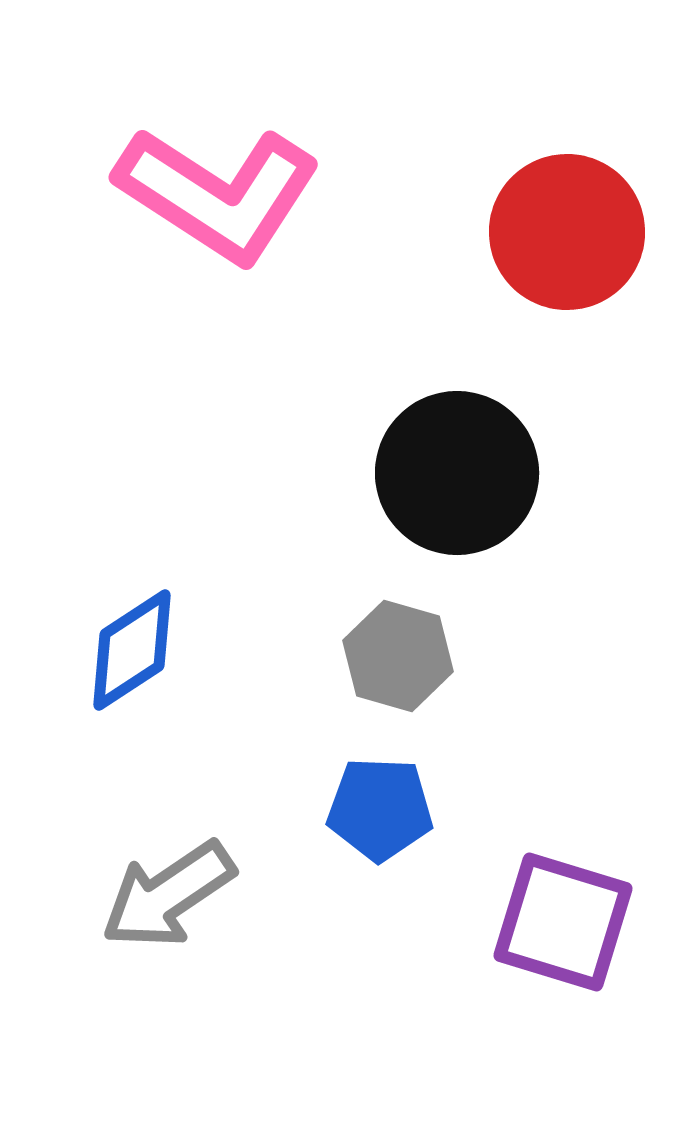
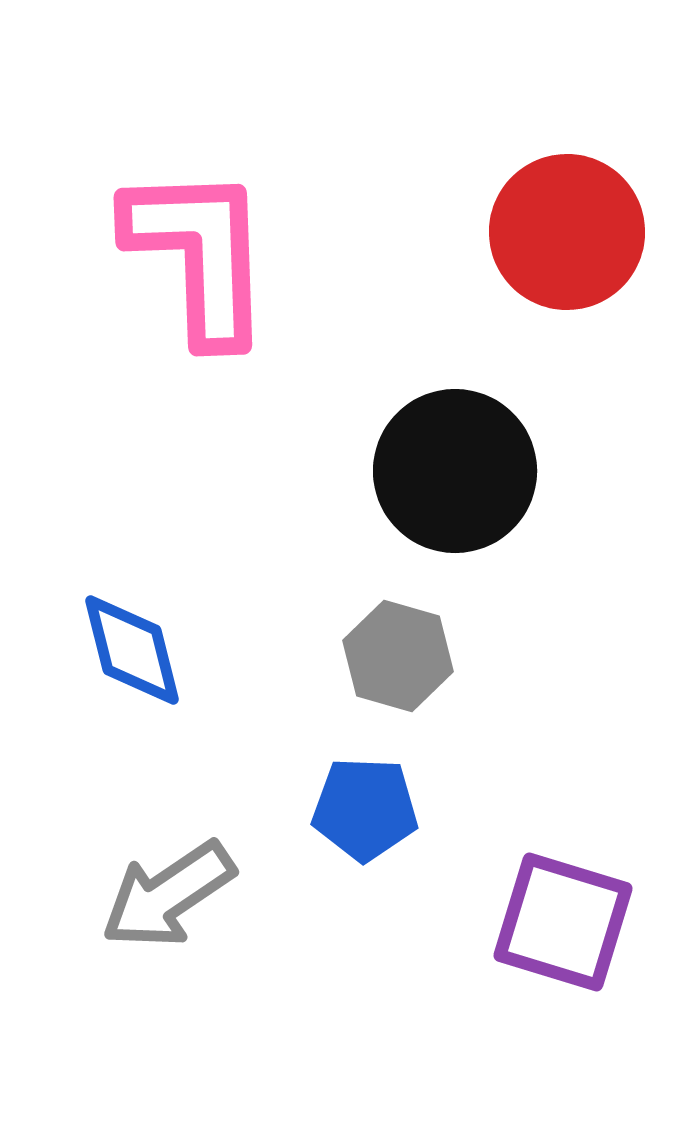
pink L-shape: moved 19 px left, 60 px down; rotated 125 degrees counterclockwise
black circle: moved 2 px left, 2 px up
blue diamond: rotated 71 degrees counterclockwise
blue pentagon: moved 15 px left
